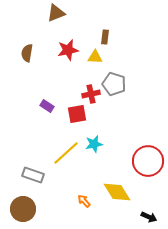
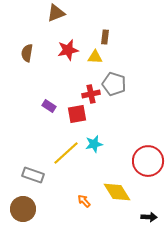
purple rectangle: moved 2 px right
black arrow: rotated 21 degrees counterclockwise
